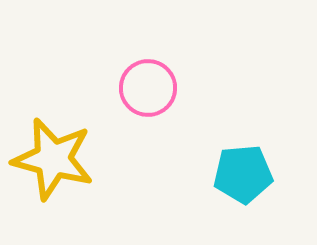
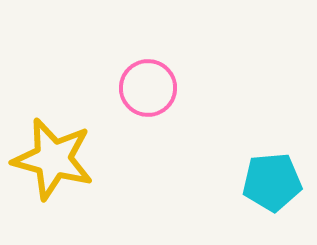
cyan pentagon: moved 29 px right, 8 px down
